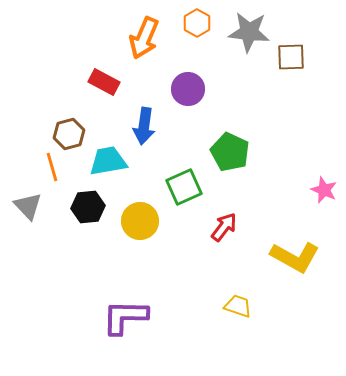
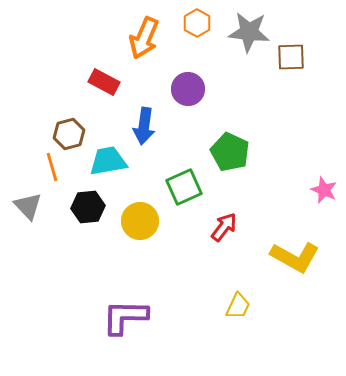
yellow trapezoid: rotated 96 degrees clockwise
